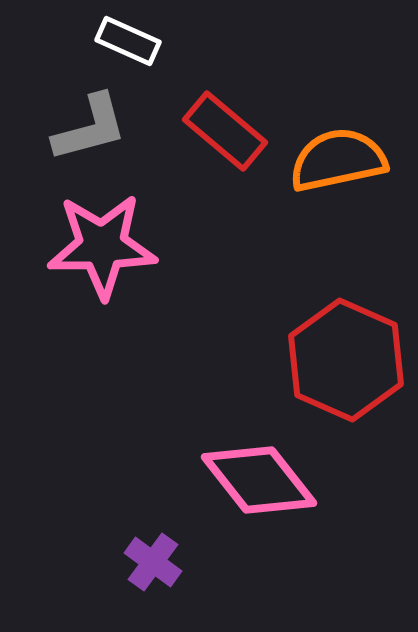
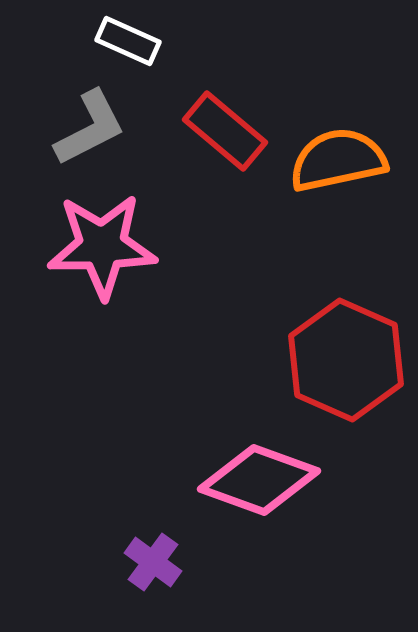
gray L-shape: rotated 12 degrees counterclockwise
pink diamond: rotated 32 degrees counterclockwise
